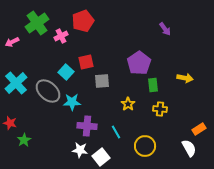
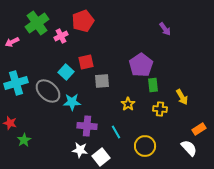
purple pentagon: moved 2 px right, 2 px down
yellow arrow: moved 3 px left, 19 px down; rotated 49 degrees clockwise
cyan cross: rotated 25 degrees clockwise
white semicircle: rotated 12 degrees counterclockwise
